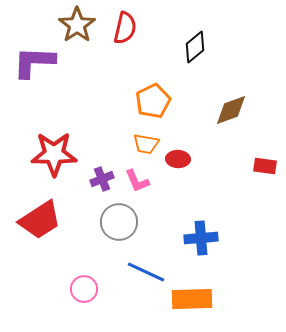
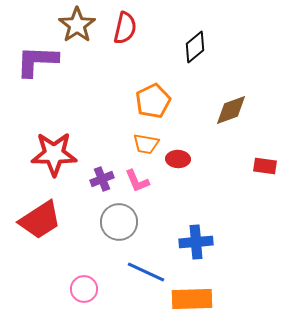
purple L-shape: moved 3 px right, 1 px up
blue cross: moved 5 px left, 4 px down
